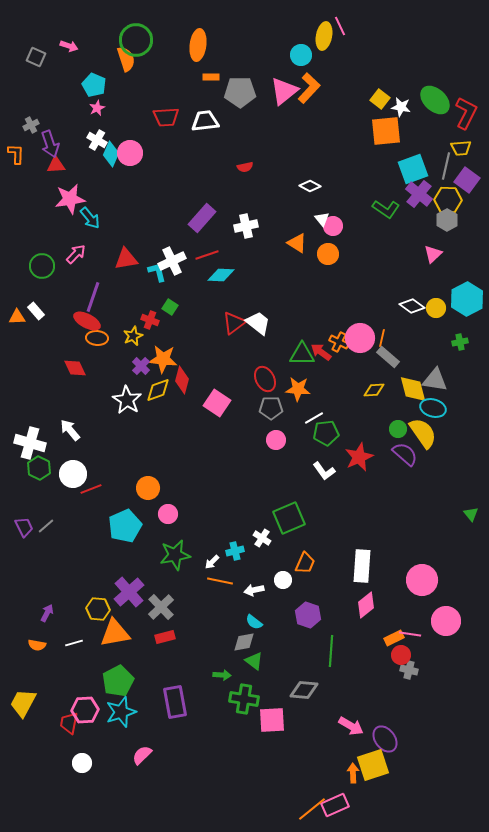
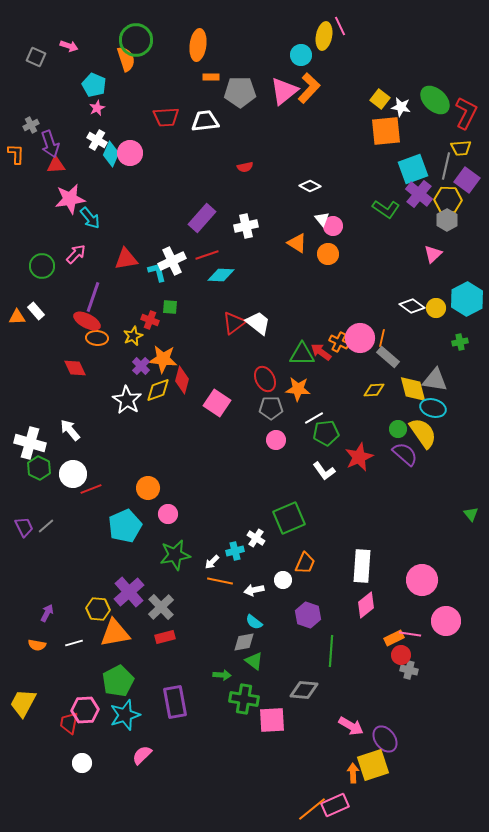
green square at (170, 307): rotated 28 degrees counterclockwise
white cross at (262, 538): moved 6 px left
cyan star at (121, 712): moved 4 px right, 3 px down
